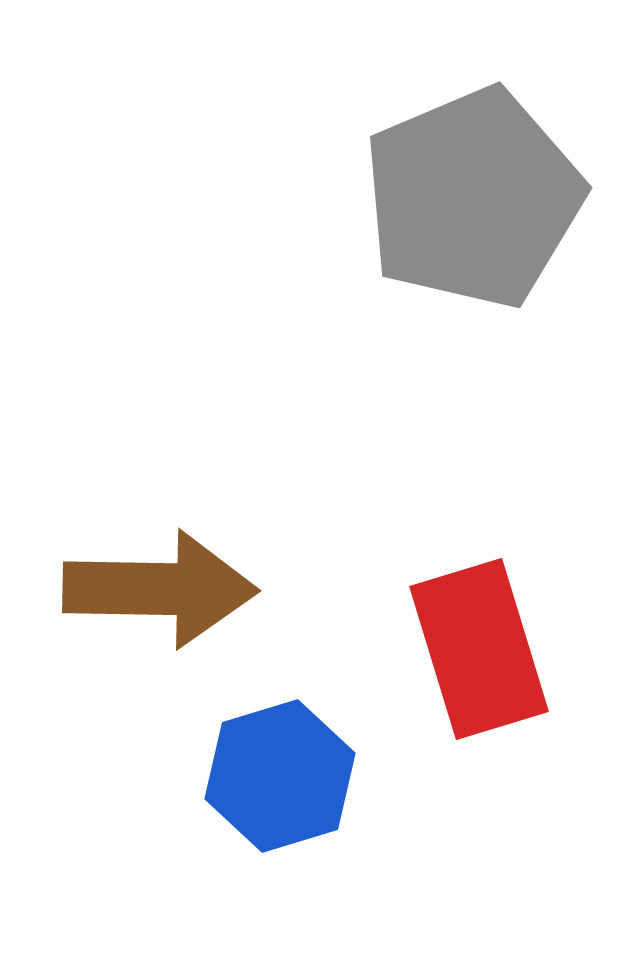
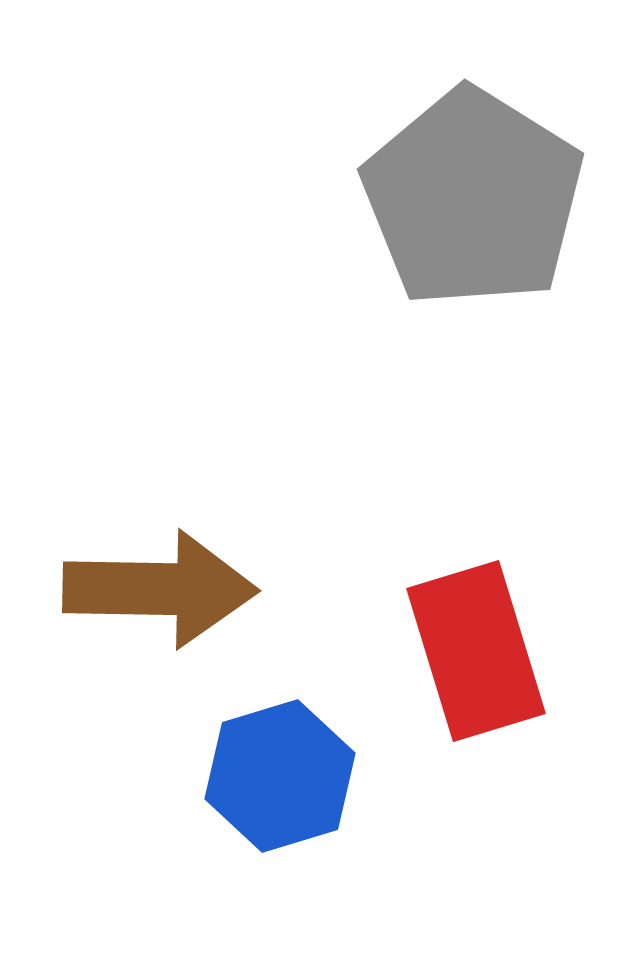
gray pentagon: rotated 17 degrees counterclockwise
red rectangle: moved 3 px left, 2 px down
